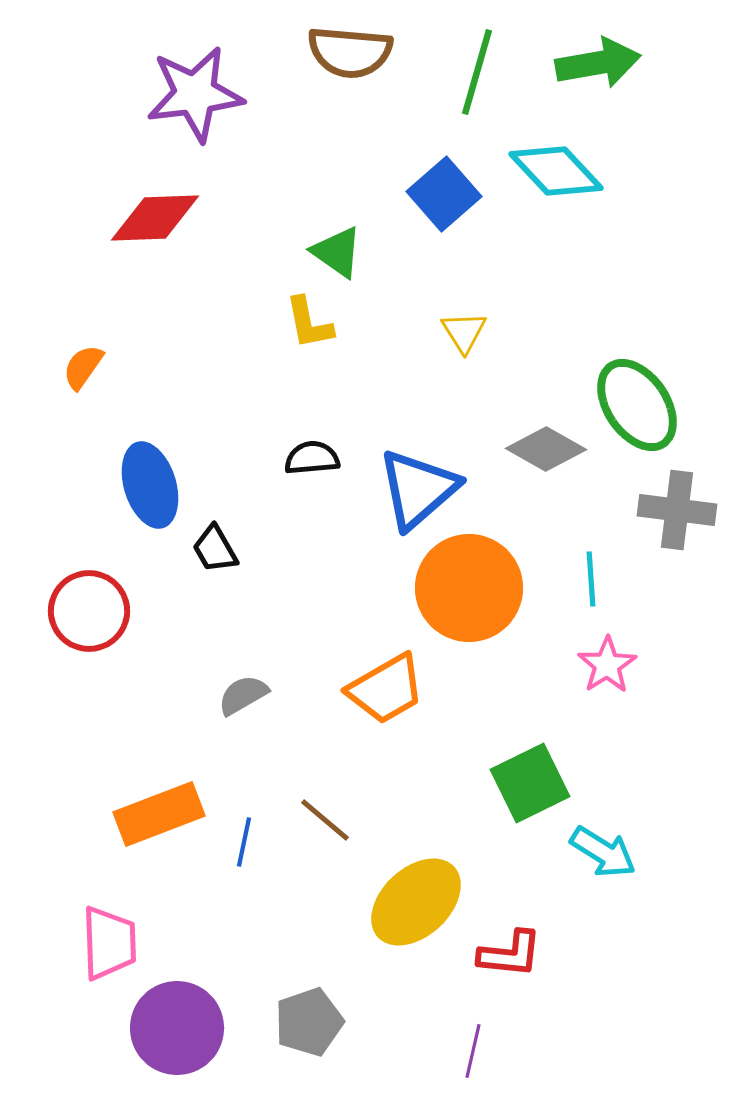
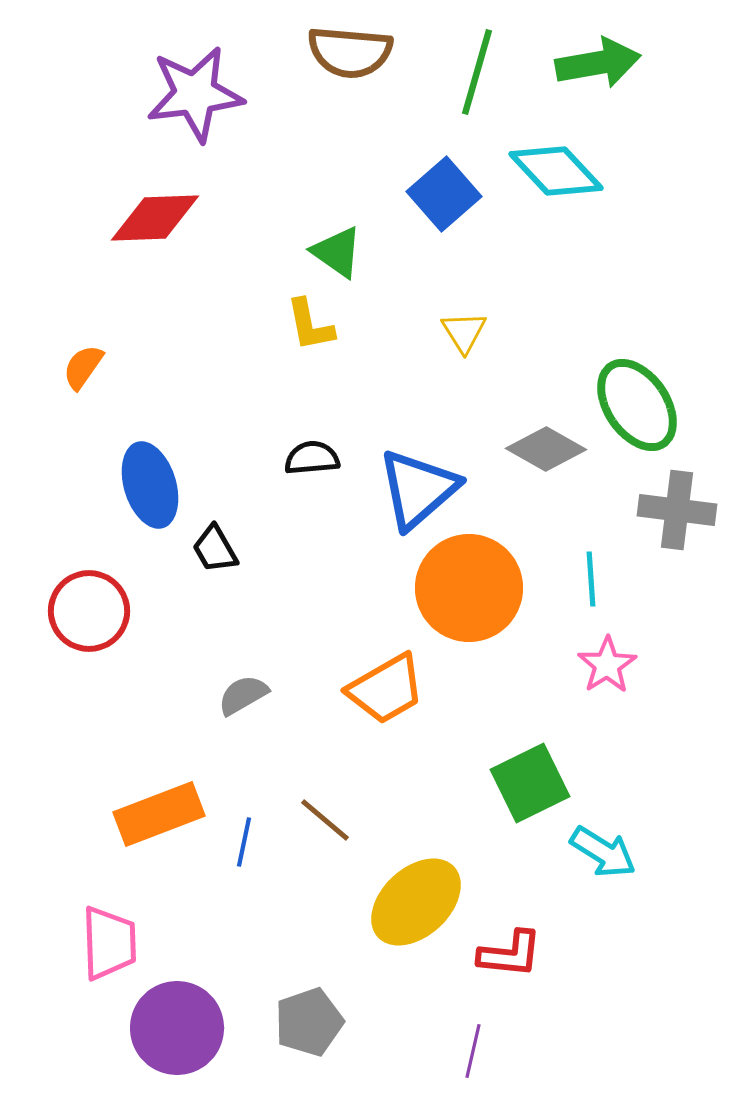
yellow L-shape: moved 1 px right, 2 px down
